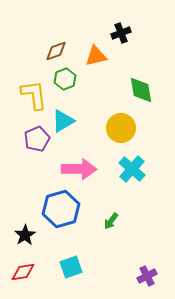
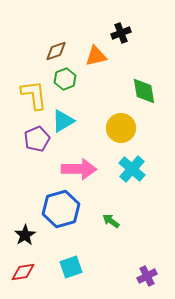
green diamond: moved 3 px right, 1 px down
green arrow: rotated 90 degrees clockwise
